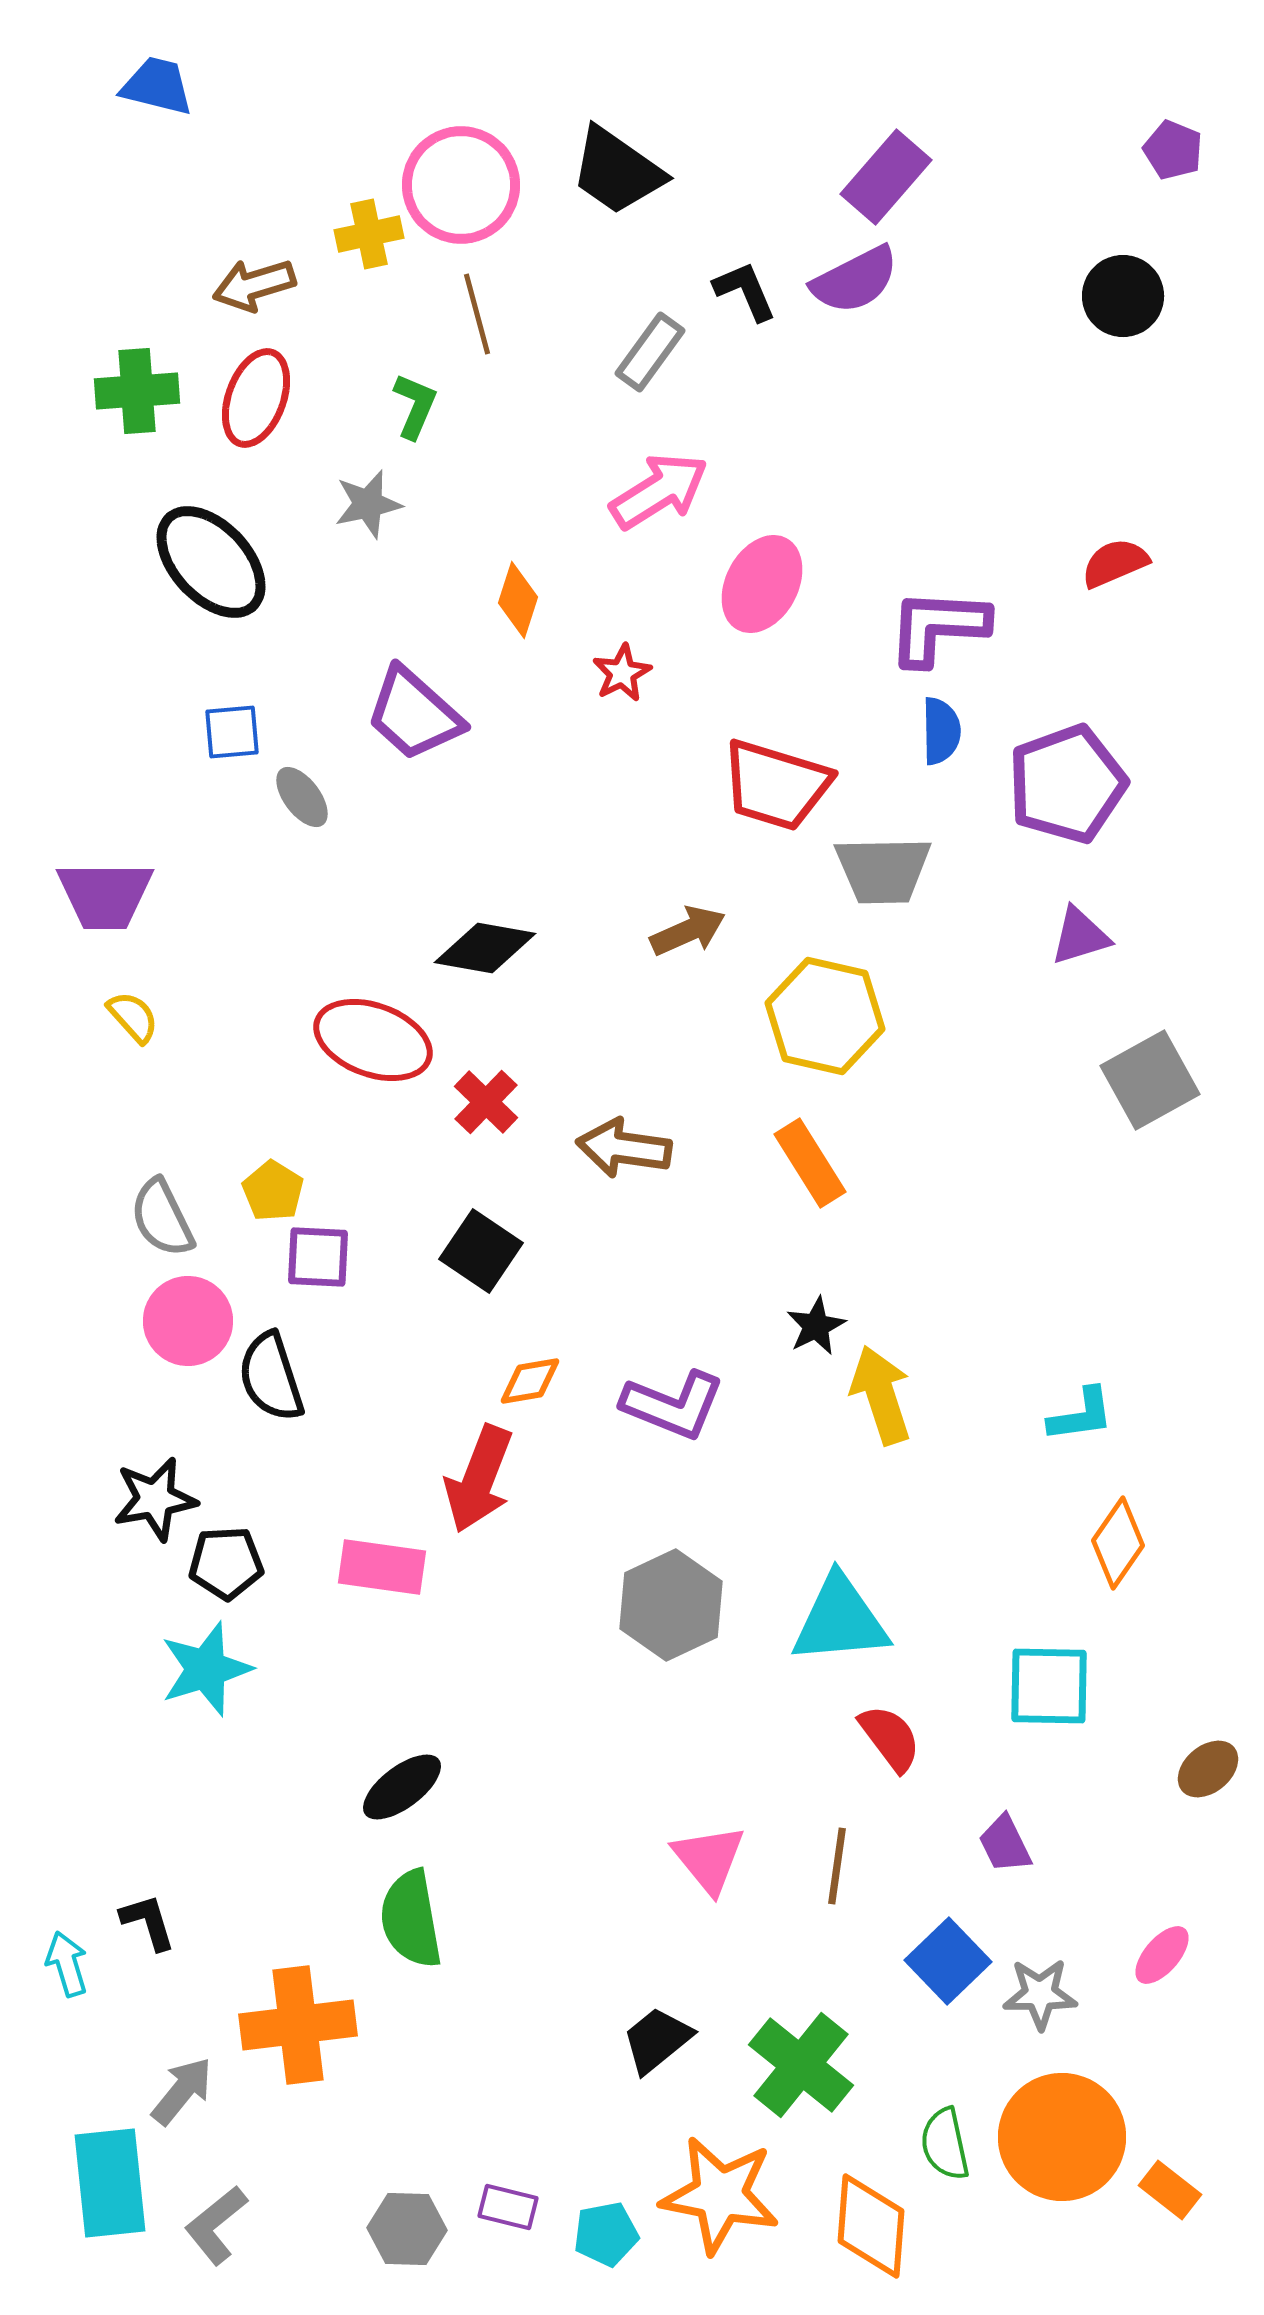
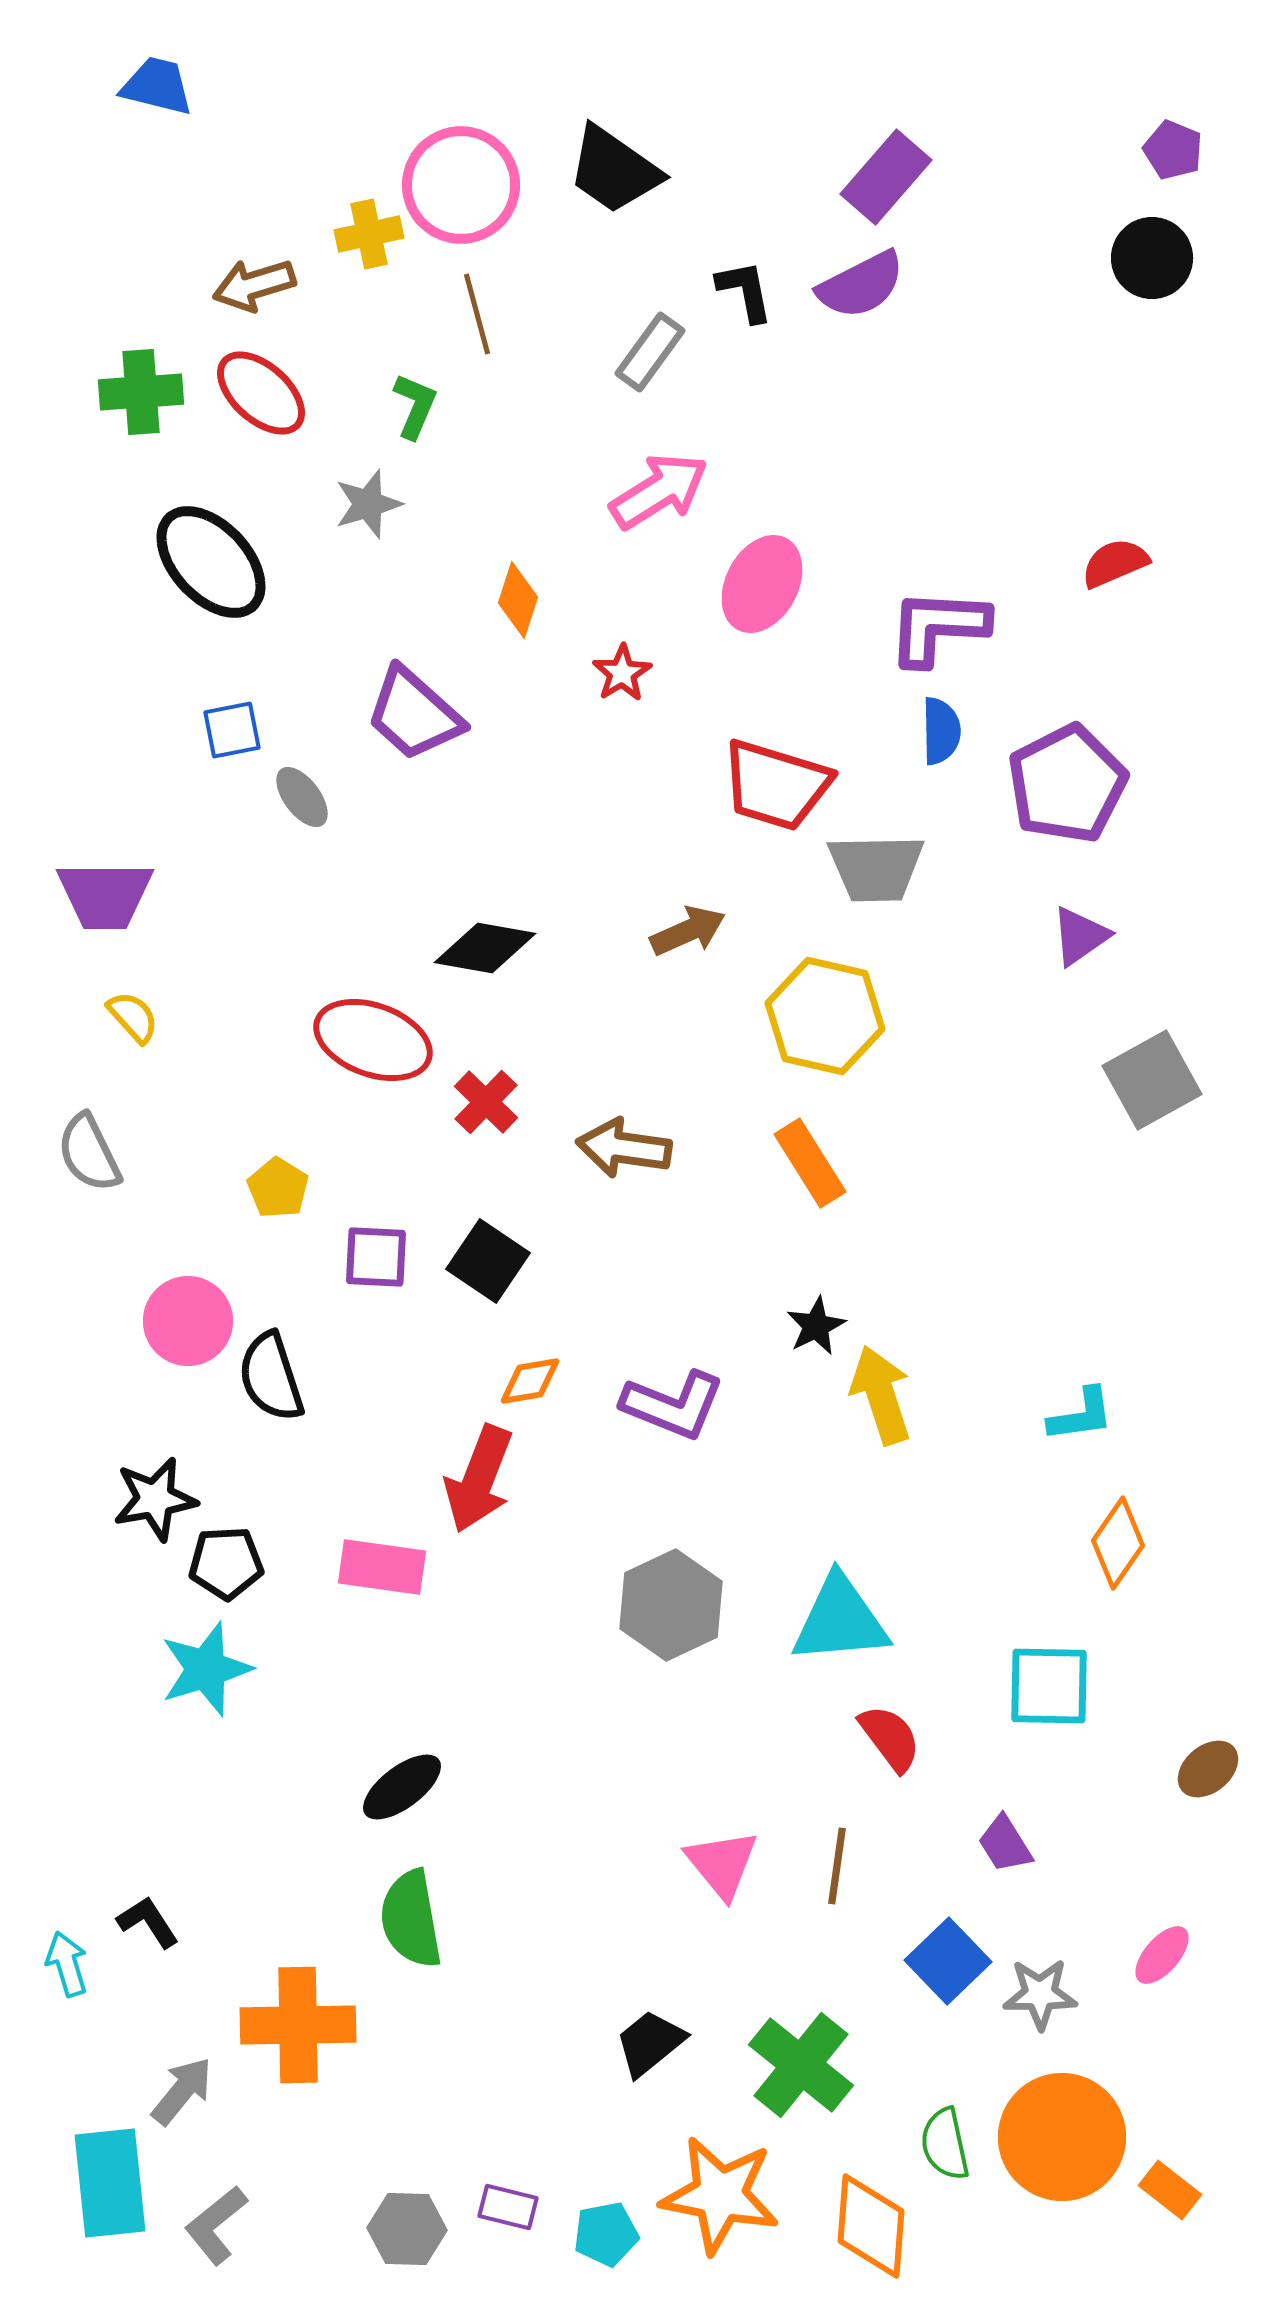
black trapezoid at (617, 171): moved 3 px left, 1 px up
purple semicircle at (855, 280): moved 6 px right, 5 px down
black L-shape at (745, 291): rotated 12 degrees clockwise
black circle at (1123, 296): moved 29 px right, 38 px up
green cross at (137, 391): moved 4 px right, 1 px down
red ellipse at (256, 398): moved 5 px right, 5 px up; rotated 68 degrees counterclockwise
gray star at (368, 504): rotated 4 degrees counterclockwise
red star at (622, 673): rotated 4 degrees counterclockwise
blue square at (232, 732): moved 2 px up; rotated 6 degrees counterclockwise
purple pentagon at (1067, 784): rotated 7 degrees counterclockwise
gray trapezoid at (883, 870): moved 7 px left, 2 px up
purple triangle at (1080, 936): rotated 18 degrees counterclockwise
gray square at (1150, 1080): moved 2 px right
yellow pentagon at (273, 1191): moved 5 px right, 3 px up
gray semicircle at (162, 1218): moved 73 px left, 65 px up
black square at (481, 1251): moved 7 px right, 10 px down
purple square at (318, 1257): moved 58 px right
purple trapezoid at (1005, 1844): rotated 6 degrees counterclockwise
pink triangle at (709, 1859): moved 13 px right, 5 px down
black L-shape at (148, 1922): rotated 16 degrees counterclockwise
orange cross at (298, 2025): rotated 6 degrees clockwise
black trapezoid at (657, 2040): moved 7 px left, 3 px down
